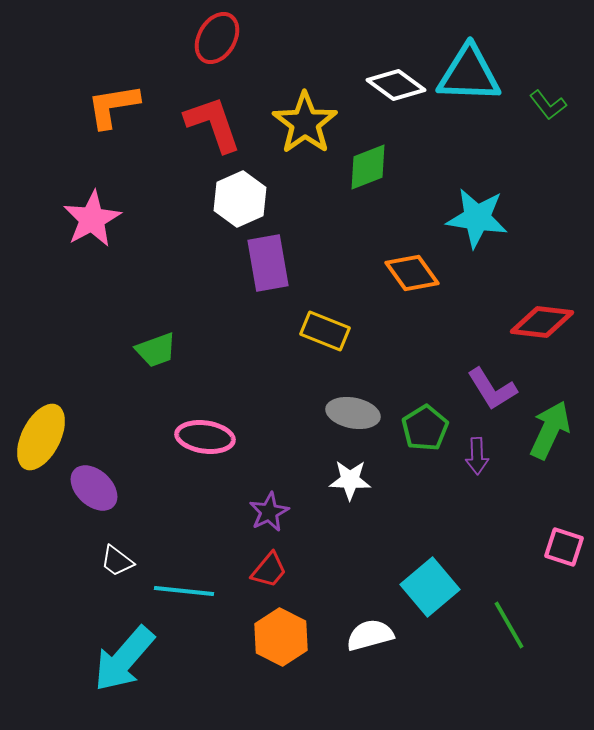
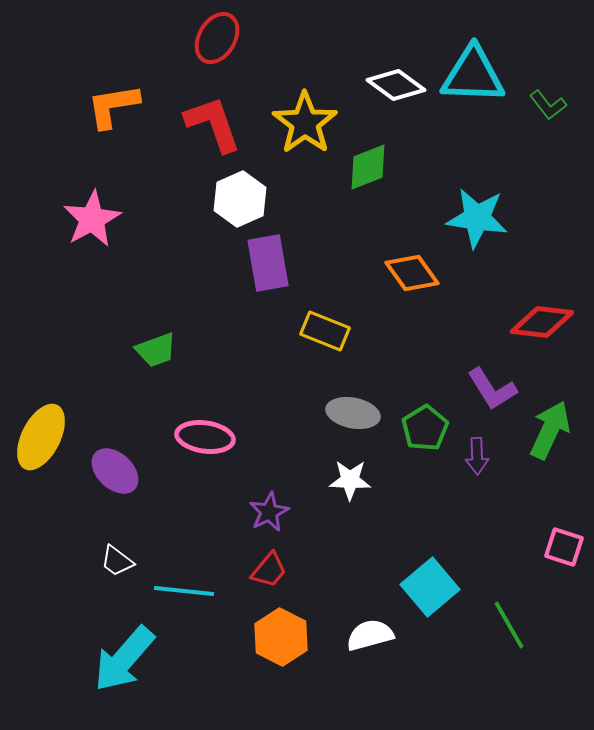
cyan triangle: moved 4 px right, 1 px down
purple ellipse: moved 21 px right, 17 px up
